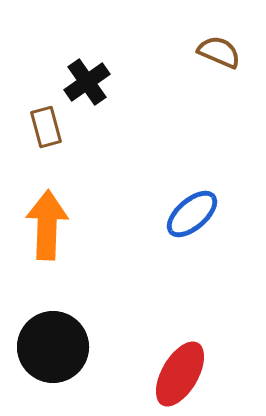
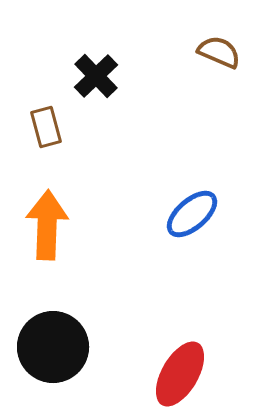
black cross: moved 9 px right, 6 px up; rotated 9 degrees counterclockwise
